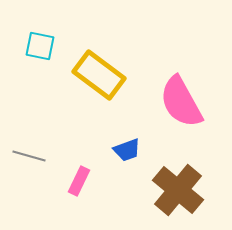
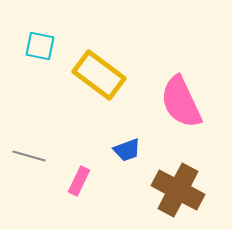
pink semicircle: rotated 4 degrees clockwise
brown cross: rotated 12 degrees counterclockwise
